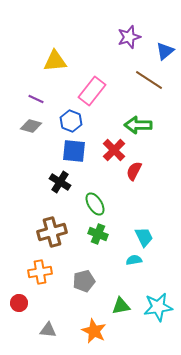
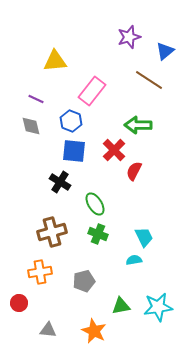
gray diamond: rotated 60 degrees clockwise
